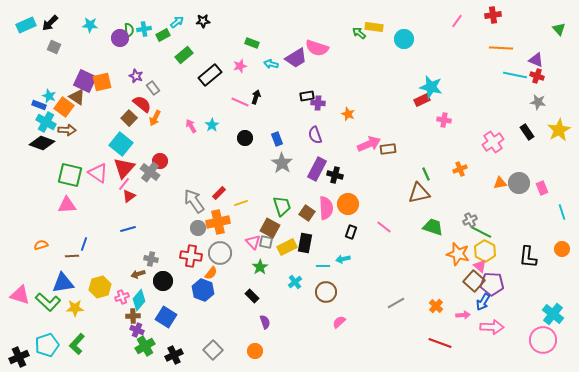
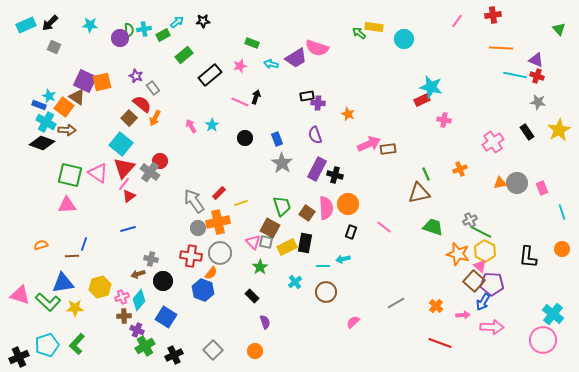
gray circle at (519, 183): moved 2 px left
brown cross at (133, 316): moved 9 px left
pink semicircle at (339, 322): moved 14 px right
